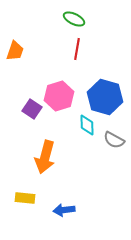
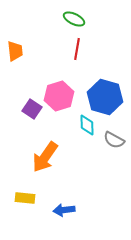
orange trapezoid: rotated 25 degrees counterclockwise
orange arrow: rotated 20 degrees clockwise
